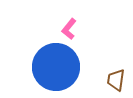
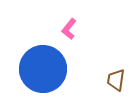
blue circle: moved 13 px left, 2 px down
